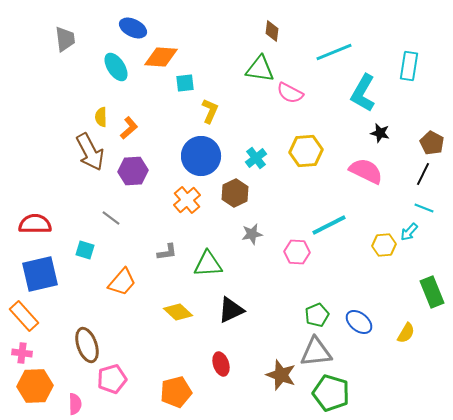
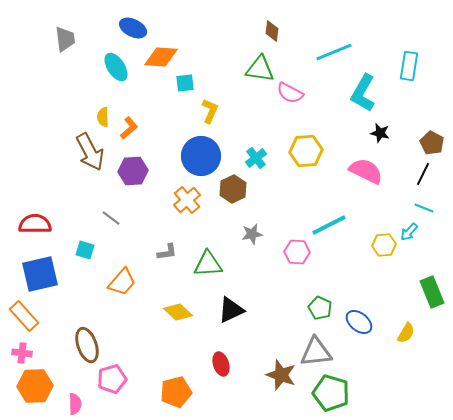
yellow semicircle at (101, 117): moved 2 px right
brown hexagon at (235, 193): moved 2 px left, 4 px up
green pentagon at (317, 315): moved 3 px right, 7 px up; rotated 25 degrees counterclockwise
